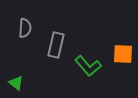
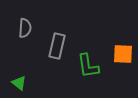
gray rectangle: moved 1 px right, 1 px down
green L-shape: rotated 32 degrees clockwise
green triangle: moved 3 px right
